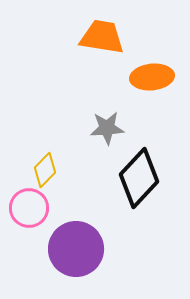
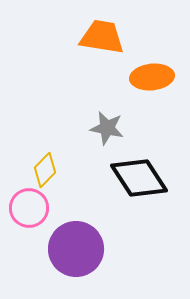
gray star: rotated 16 degrees clockwise
black diamond: rotated 76 degrees counterclockwise
